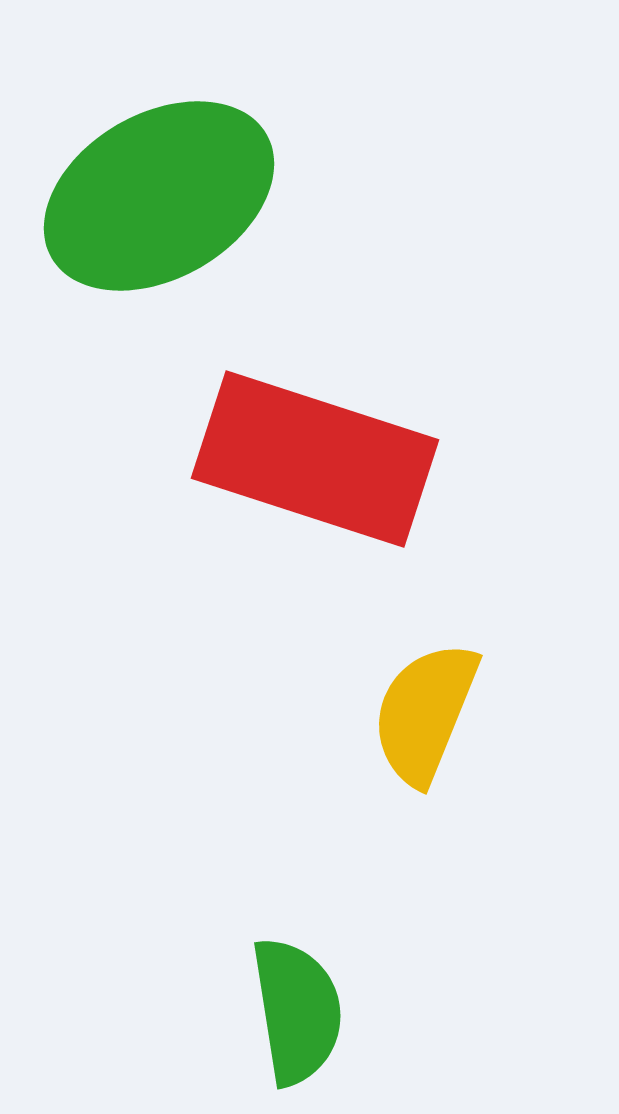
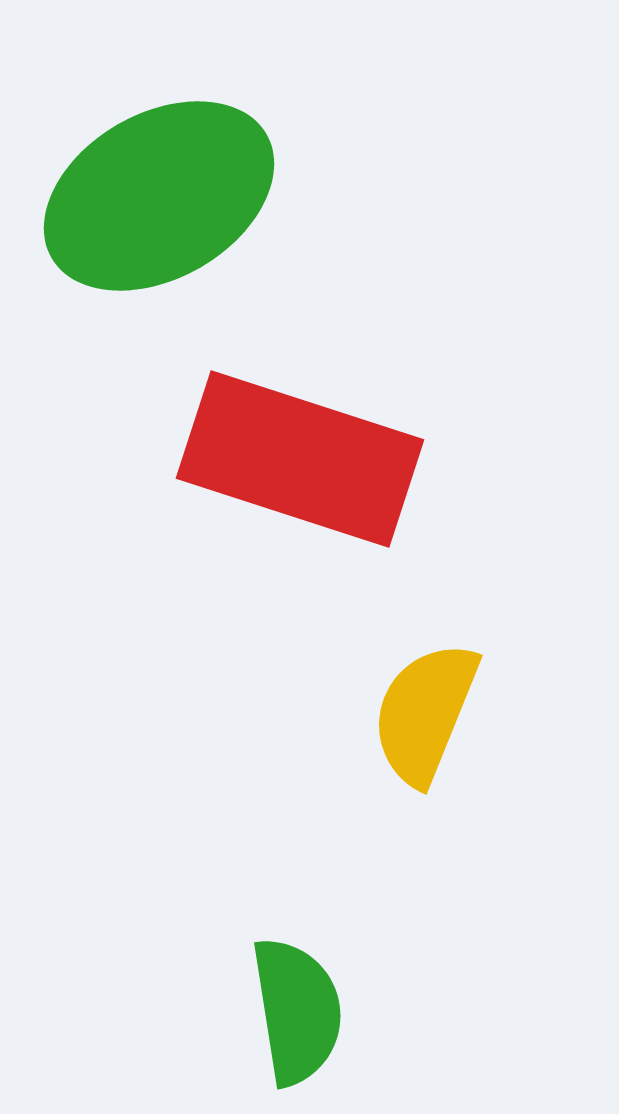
red rectangle: moved 15 px left
